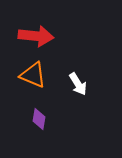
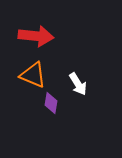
purple diamond: moved 12 px right, 16 px up
